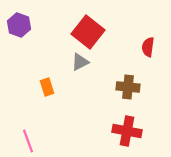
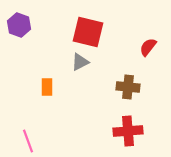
red square: rotated 24 degrees counterclockwise
red semicircle: rotated 30 degrees clockwise
orange rectangle: rotated 18 degrees clockwise
red cross: moved 1 px right; rotated 16 degrees counterclockwise
